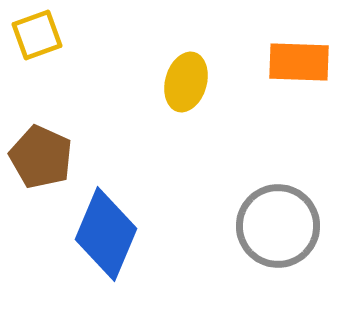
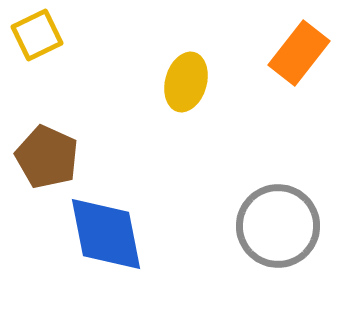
yellow square: rotated 6 degrees counterclockwise
orange rectangle: moved 9 px up; rotated 54 degrees counterclockwise
brown pentagon: moved 6 px right
blue diamond: rotated 34 degrees counterclockwise
